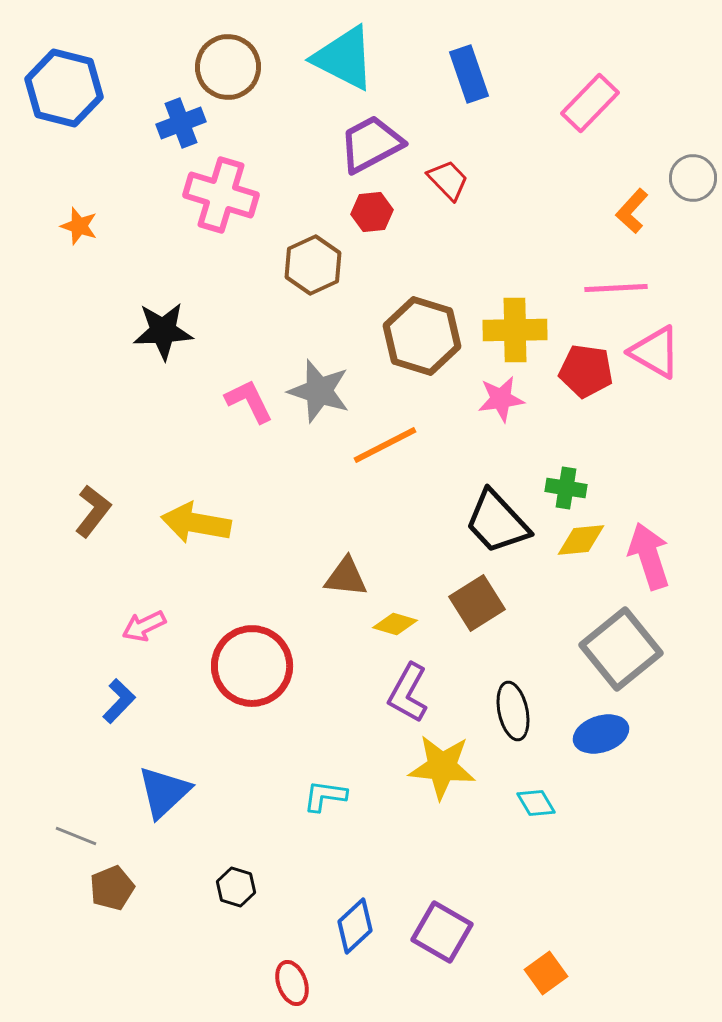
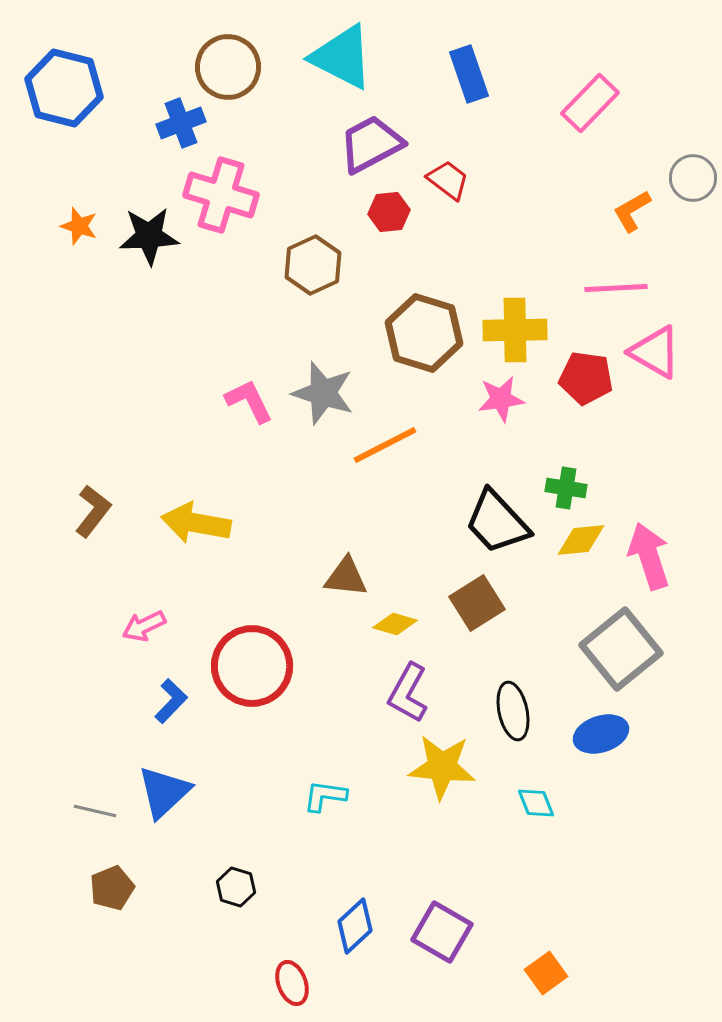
cyan triangle at (344, 58): moved 2 px left, 1 px up
red trapezoid at (448, 180): rotated 9 degrees counterclockwise
orange L-shape at (632, 211): rotated 18 degrees clockwise
red hexagon at (372, 212): moved 17 px right
black star at (163, 331): moved 14 px left, 95 px up
brown hexagon at (422, 336): moved 2 px right, 3 px up
red pentagon at (586, 371): moved 7 px down
gray star at (319, 391): moved 4 px right, 2 px down
blue L-shape at (119, 701): moved 52 px right
cyan diamond at (536, 803): rotated 9 degrees clockwise
gray line at (76, 836): moved 19 px right, 25 px up; rotated 9 degrees counterclockwise
